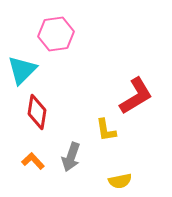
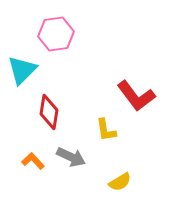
red L-shape: rotated 84 degrees clockwise
red diamond: moved 12 px right
gray arrow: rotated 84 degrees counterclockwise
yellow semicircle: moved 1 px down; rotated 20 degrees counterclockwise
